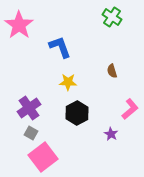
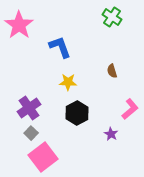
gray square: rotated 16 degrees clockwise
